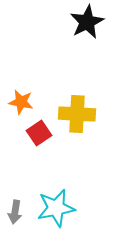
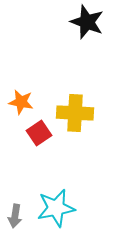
black star: rotated 24 degrees counterclockwise
yellow cross: moved 2 px left, 1 px up
gray arrow: moved 4 px down
